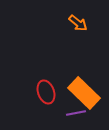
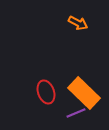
orange arrow: rotated 12 degrees counterclockwise
purple line: rotated 12 degrees counterclockwise
